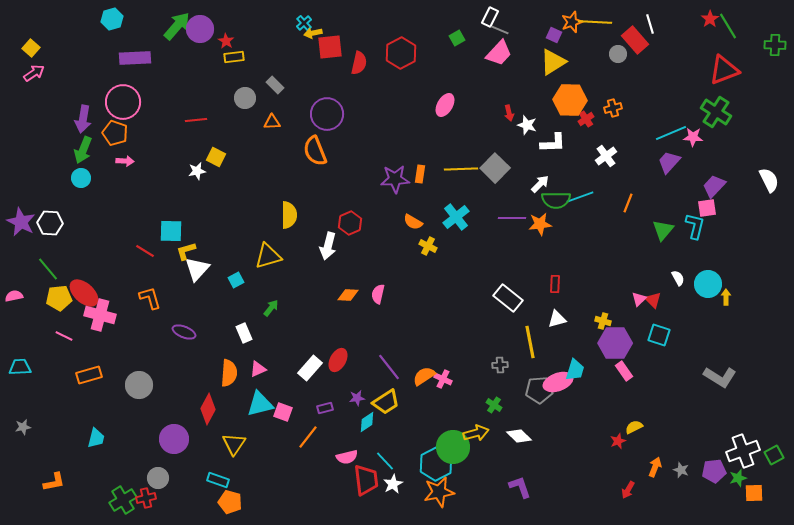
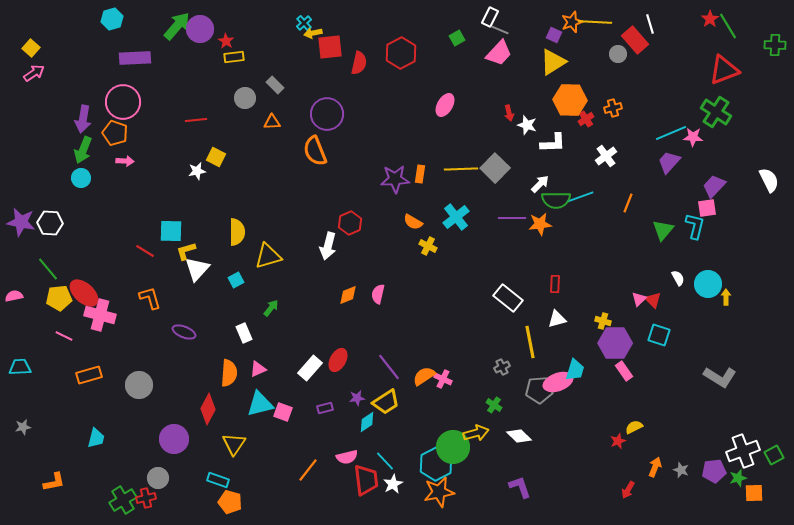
yellow semicircle at (289, 215): moved 52 px left, 17 px down
purple star at (21, 222): rotated 16 degrees counterclockwise
orange diamond at (348, 295): rotated 25 degrees counterclockwise
gray cross at (500, 365): moved 2 px right, 2 px down; rotated 21 degrees counterclockwise
orange line at (308, 437): moved 33 px down
